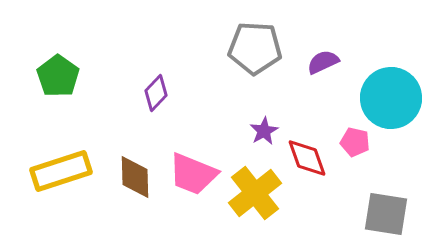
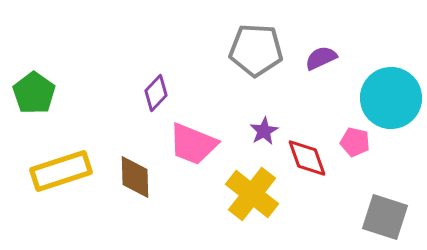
gray pentagon: moved 1 px right, 2 px down
purple semicircle: moved 2 px left, 4 px up
green pentagon: moved 24 px left, 17 px down
pink trapezoid: moved 30 px up
yellow cross: moved 3 px left, 1 px down; rotated 14 degrees counterclockwise
gray square: moved 1 px left, 3 px down; rotated 9 degrees clockwise
